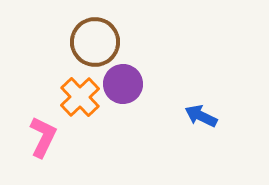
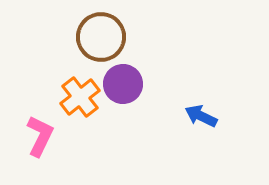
brown circle: moved 6 px right, 5 px up
orange cross: rotated 6 degrees clockwise
pink L-shape: moved 3 px left, 1 px up
